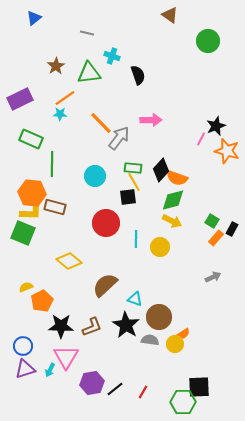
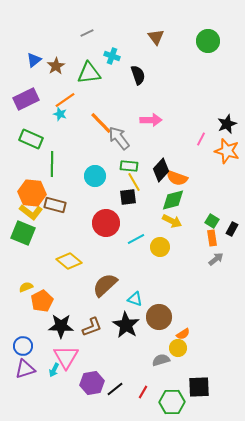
brown triangle at (170, 15): moved 14 px left, 22 px down; rotated 18 degrees clockwise
blue triangle at (34, 18): moved 42 px down
gray line at (87, 33): rotated 40 degrees counterclockwise
orange line at (65, 98): moved 2 px down
purple rectangle at (20, 99): moved 6 px right
cyan star at (60, 114): rotated 16 degrees clockwise
black star at (216, 126): moved 11 px right, 2 px up
gray arrow at (119, 138): rotated 75 degrees counterclockwise
green rectangle at (133, 168): moved 4 px left, 2 px up
brown rectangle at (55, 207): moved 2 px up
yellow L-shape at (31, 212): rotated 35 degrees clockwise
orange rectangle at (216, 238): moved 4 px left; rotated 49 degrees counterclockwise
cyan line at (136, 239): rotated 60 degrees clockwise
gray arrow at (213, 277): moved 3 px right, 18 px up; rotated 14 degrees counterclockwise
gray semicircle at (150, 340): moved 11 px right, 20 px down; rotated 24 degrees counterclockwise
yellow circle at (175, 344): moved 3 px right, 4 px down
cyan arrow at (50, 370): moved 4 px right
green hexagon at (183, 402): moved 11 px left
